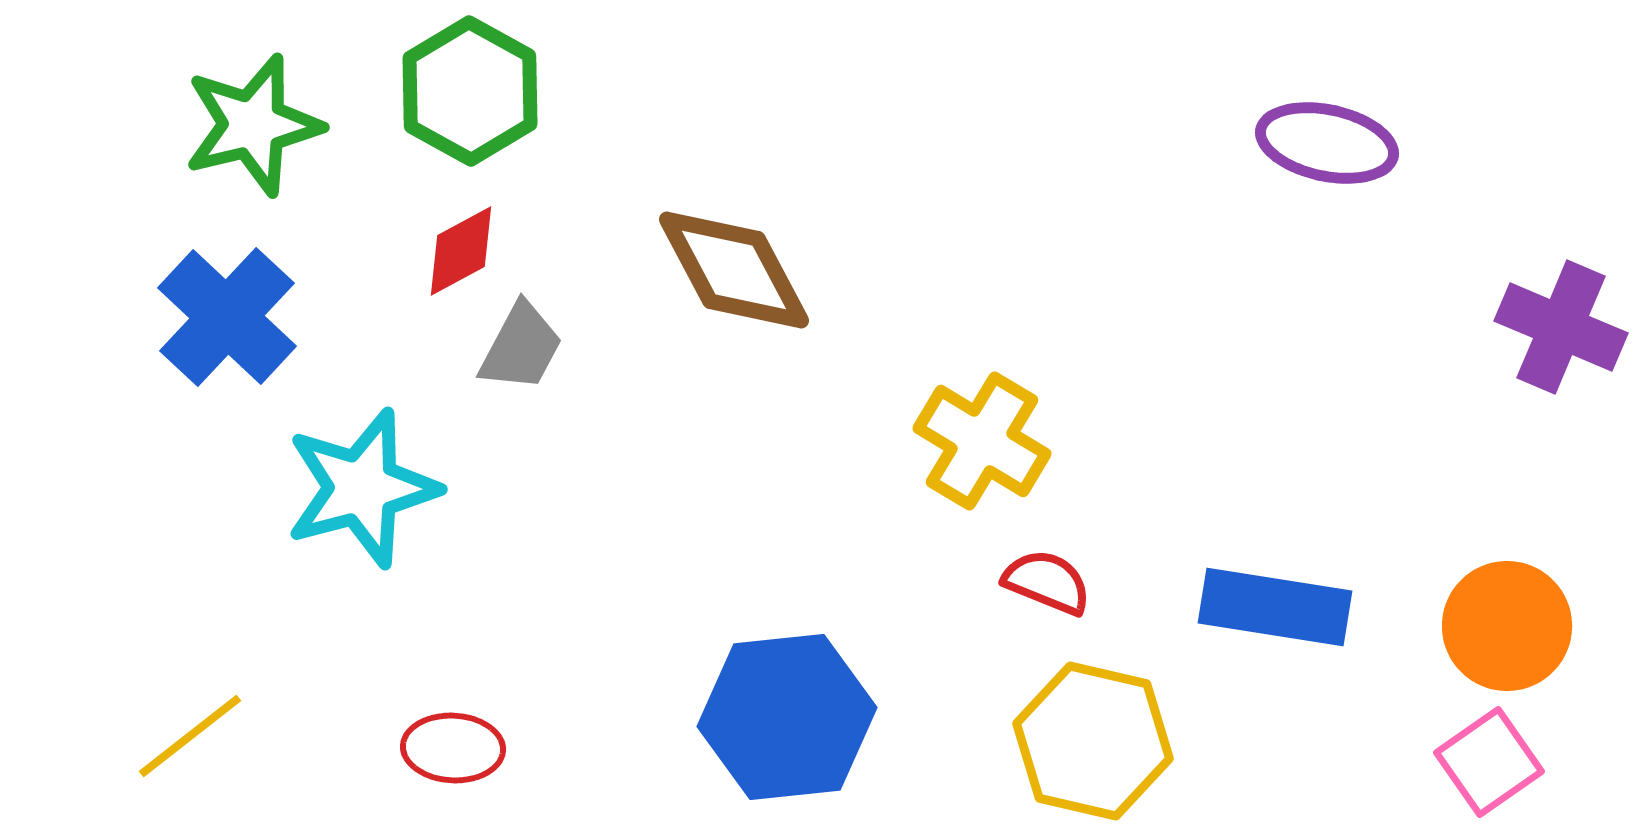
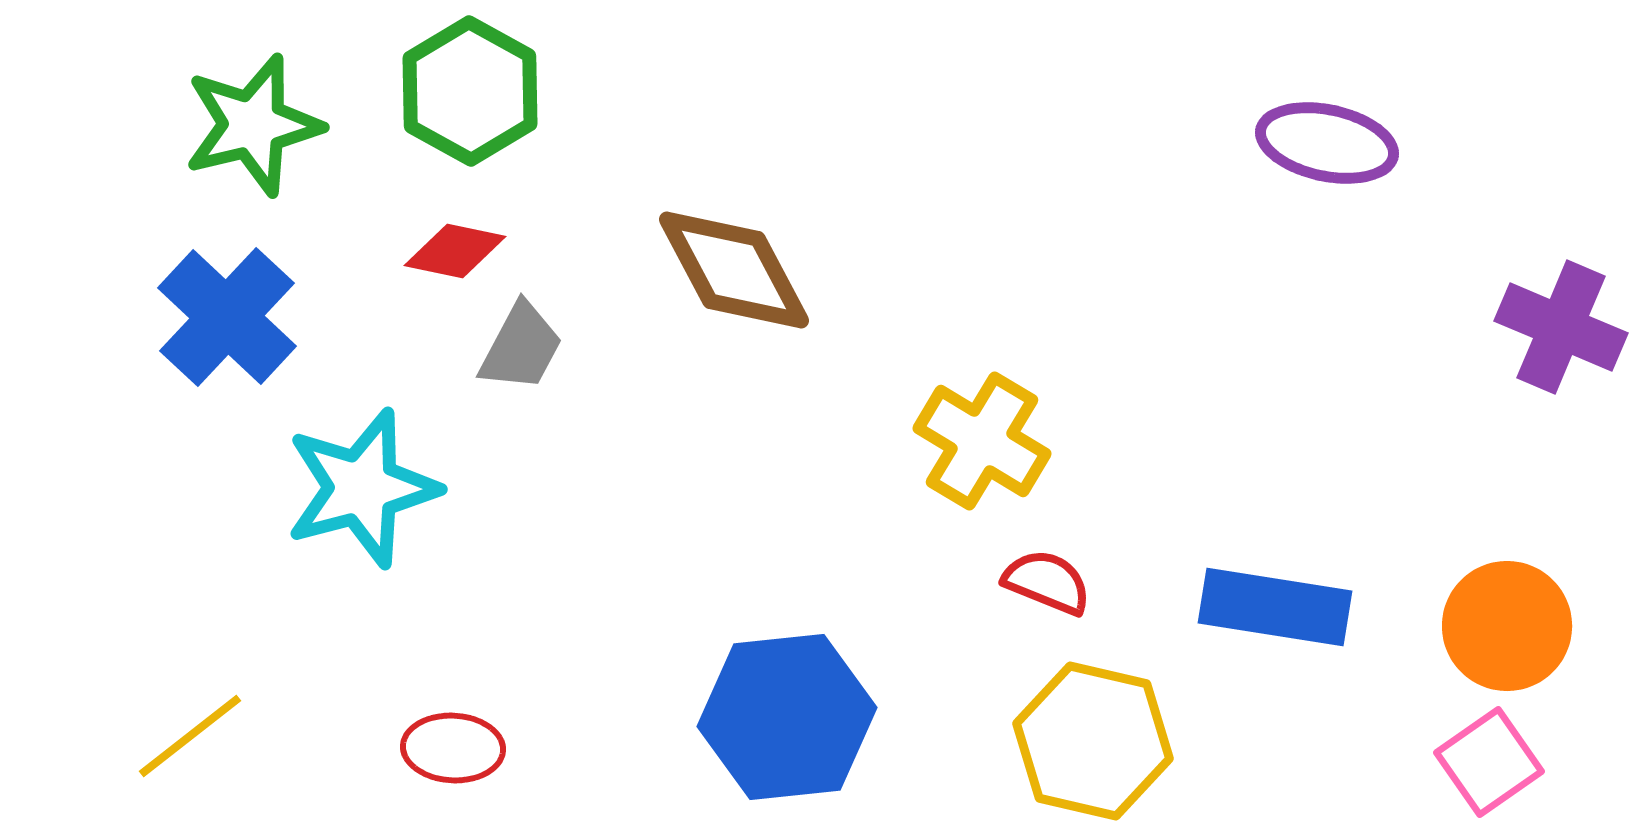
red diamond: moved 6 px left; rotated 40 degrees clockwise
